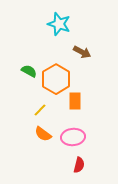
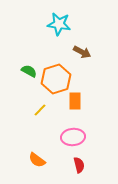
cyan star: rotated 10 degrees counterclockwise
orange hexagon: rotated 12 degrees clockwise
orange semicircle: moved 6 px left, 26 px down
red semicircle: rotated 28 degrees counterclockwise
